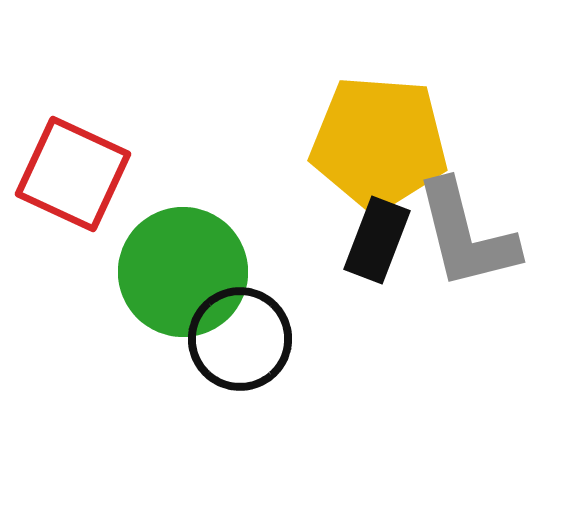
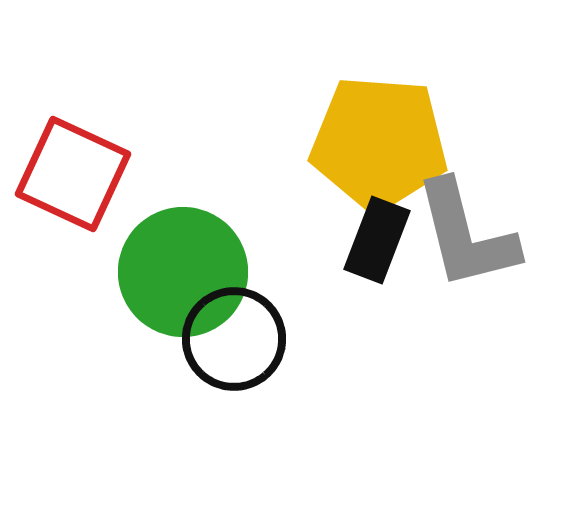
black circle: moved 6 px left
